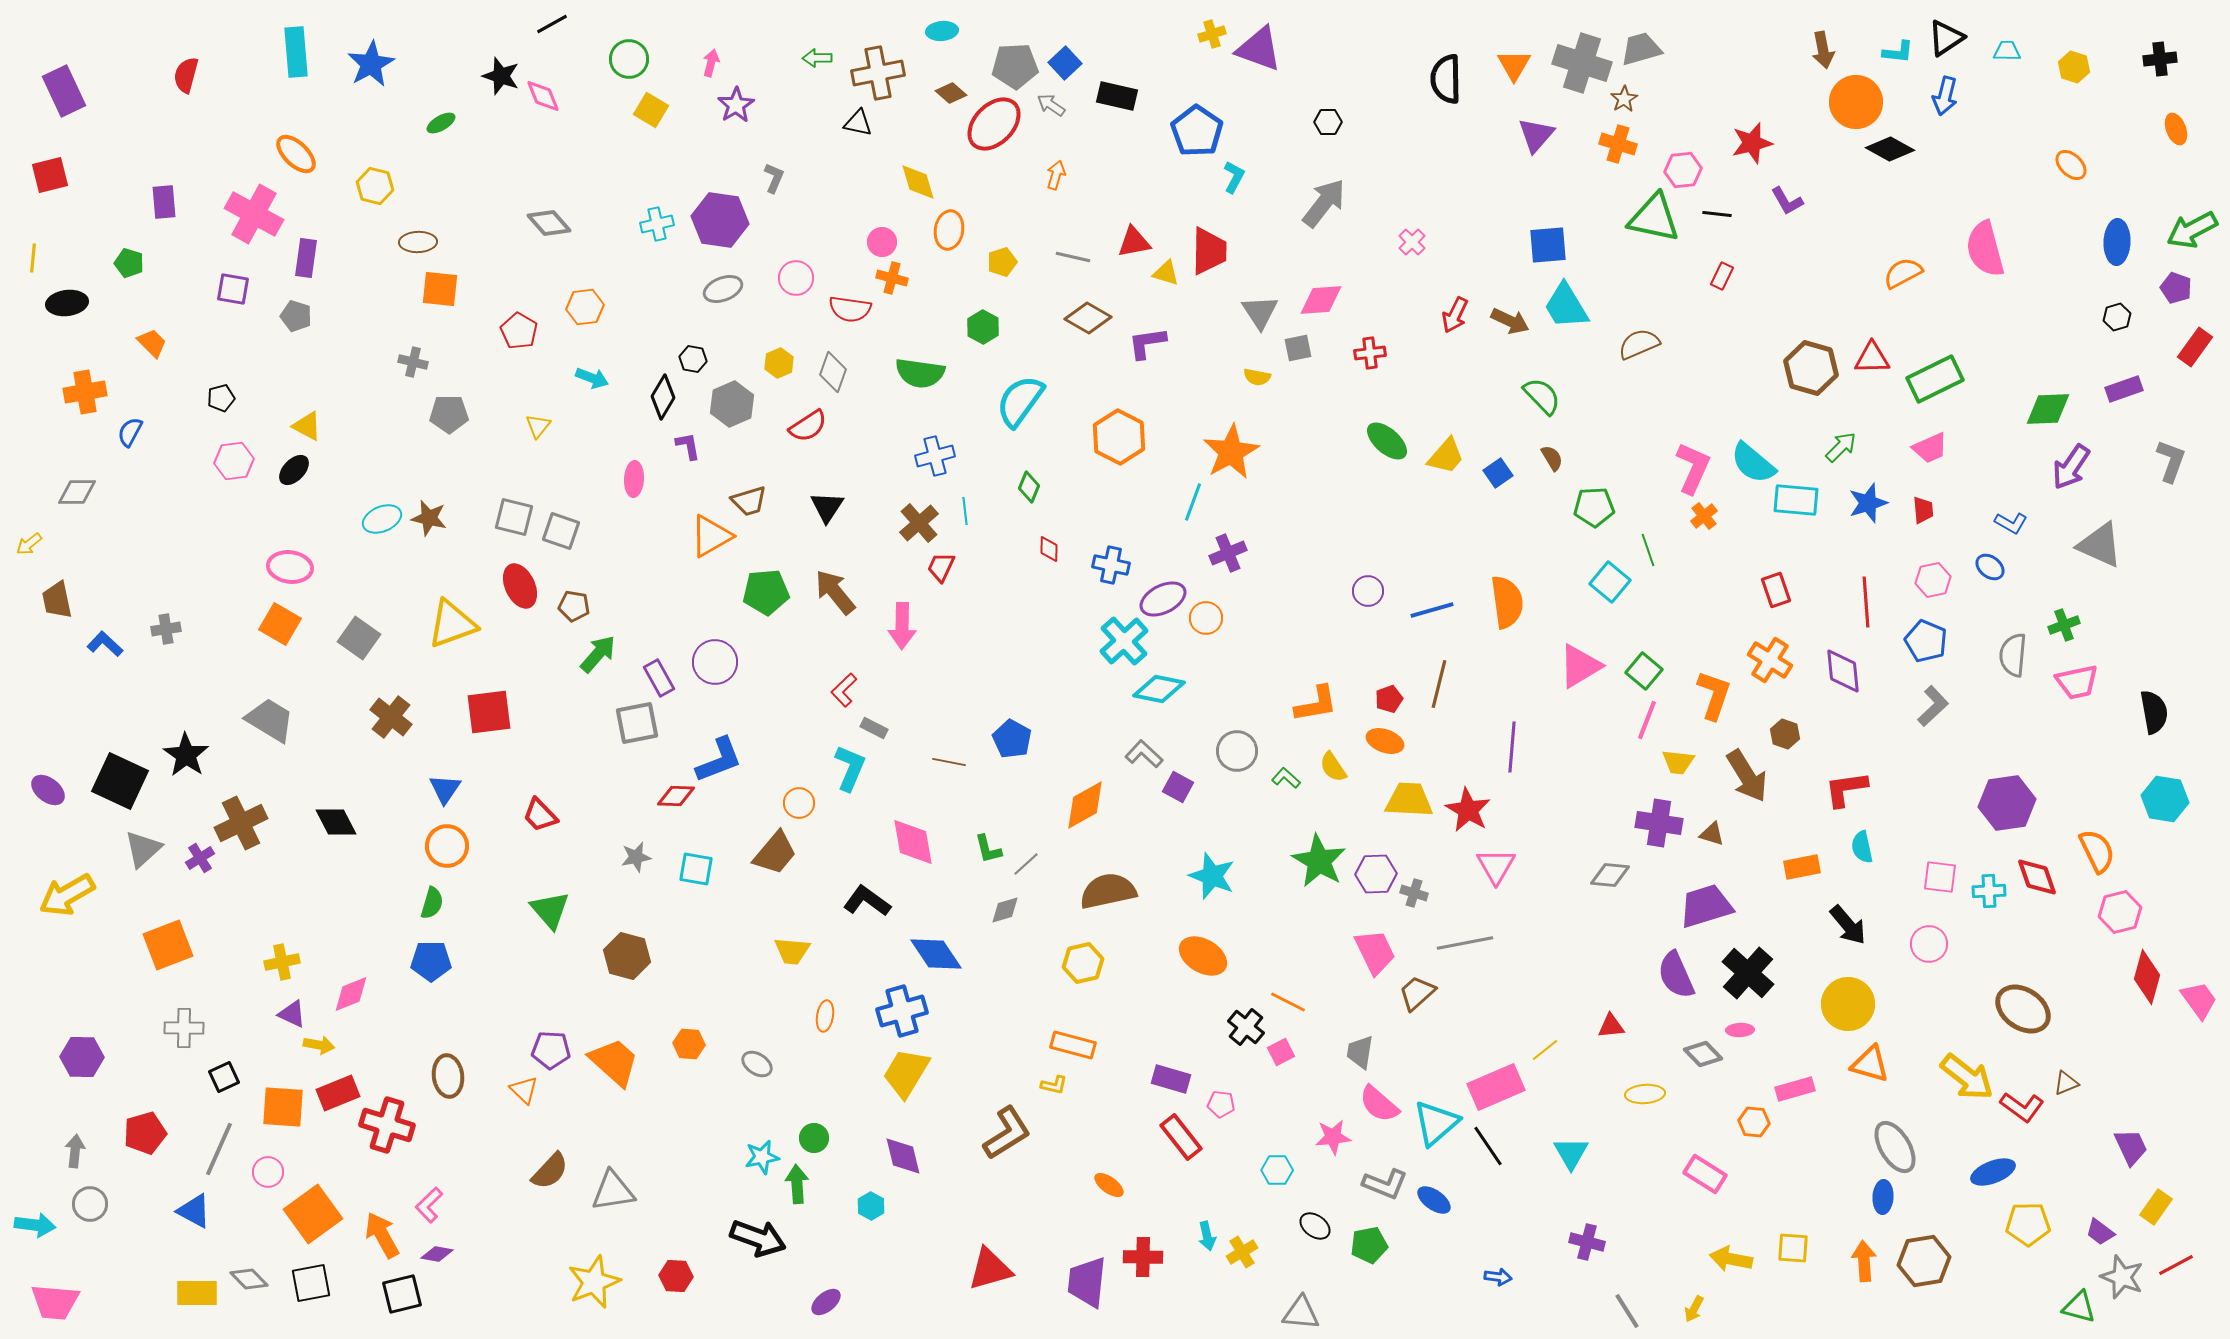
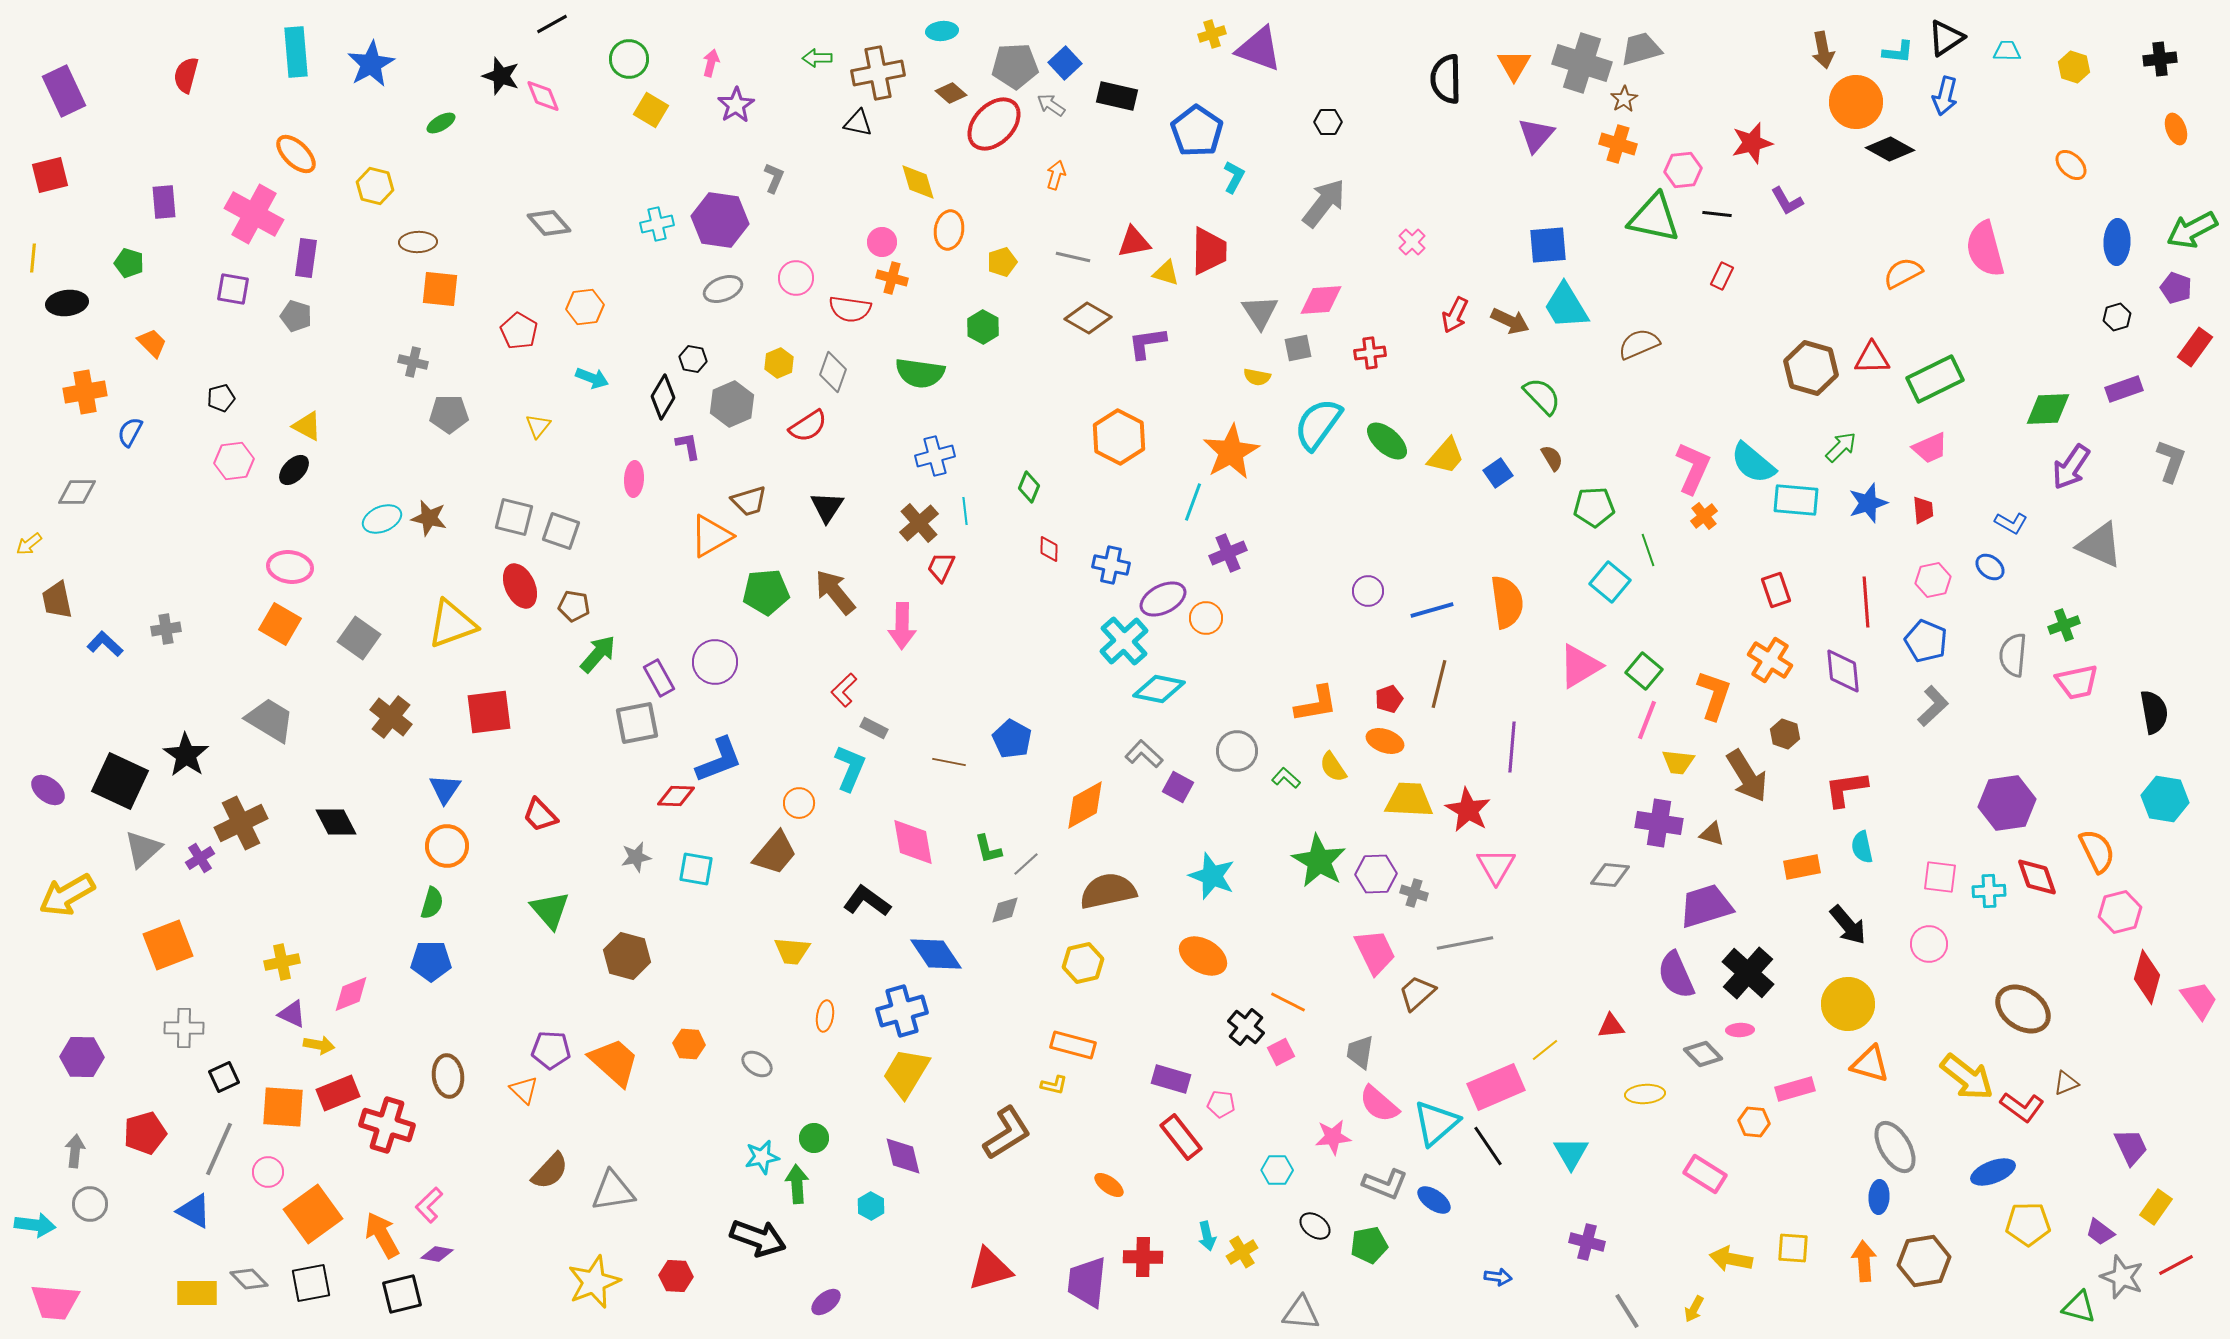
cyan semicircle at (1020, 401): moved 298 px right, 23 px down
blue ellipse at (1883, 1197): moved 4 px left
